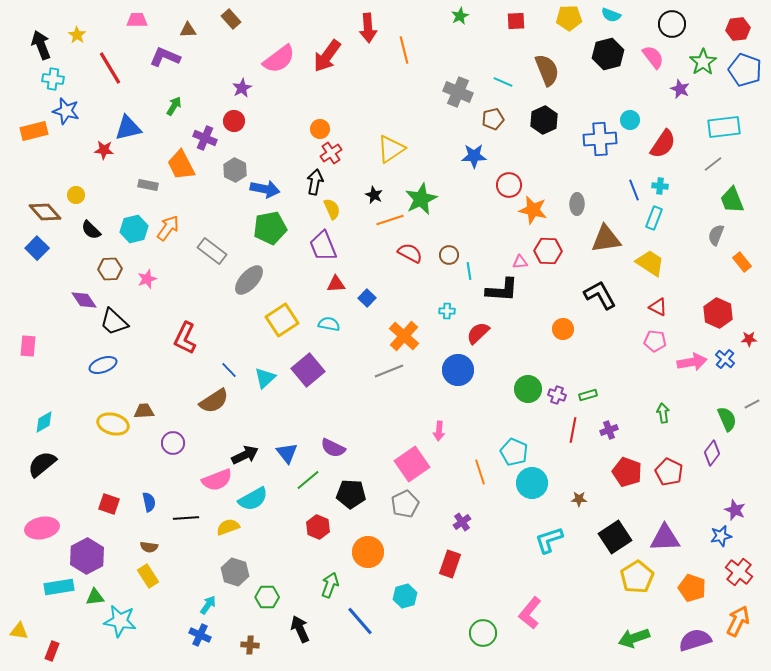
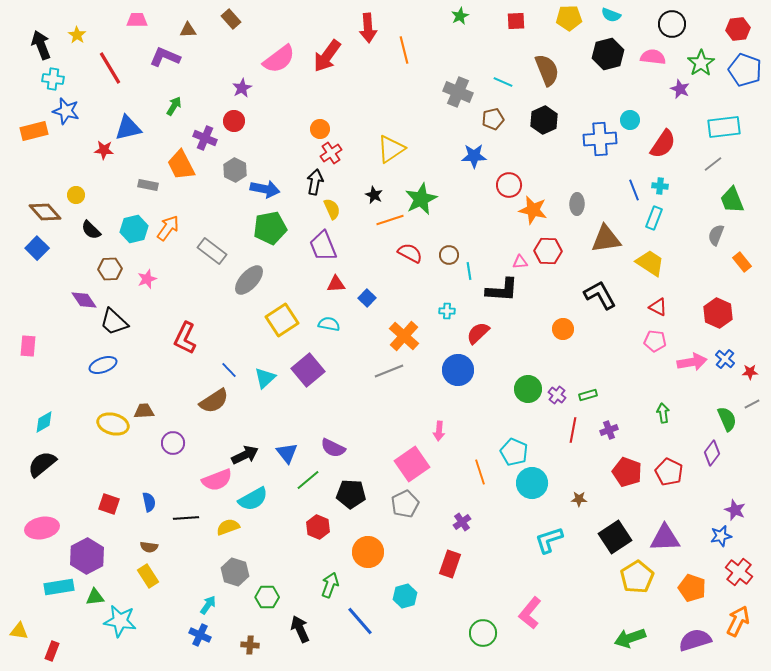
pink semicircle at (653, 57): rotated 45 degrees counterclockwise
green star at (703, 62): moved 2 px left, 1 px down
red star at (749, 339): moved 1 px right, 33 px down
purple cross at (557, 395): rotated 18 degrees clockwise
green arrow at (634, 638): moved 4 px left
